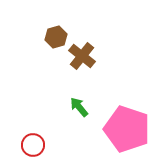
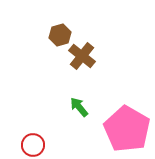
brown hexagon: moved 4 px right, 2 px up
pink pentagon: rotated 12 degrees clockwise
